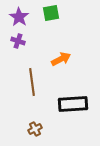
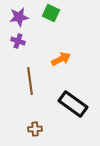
green square: rotated 36 degrees clockwise
purple star: rotated 30 degrees clockwise
brown line: moved 2 px left, 1 px up
black rectangle: rotated 40 degrees clockwise
brown cross: rotated 24 degrees clockwise
